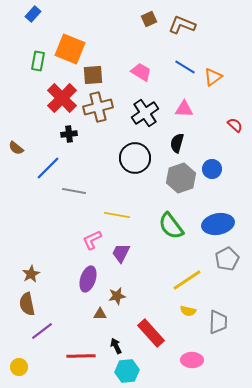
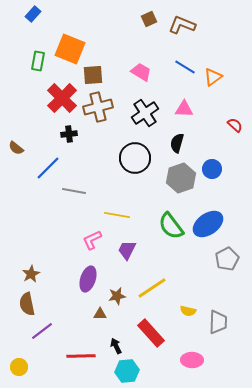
blue ellipse at (218, 224): moved 10 px left; rotated 24 degrees counterclockwise
purple trapezoid at (121, 253): moved 6 px right, 3 px up
yellow line at (187, 280): moved 35 px left, 8 px down
